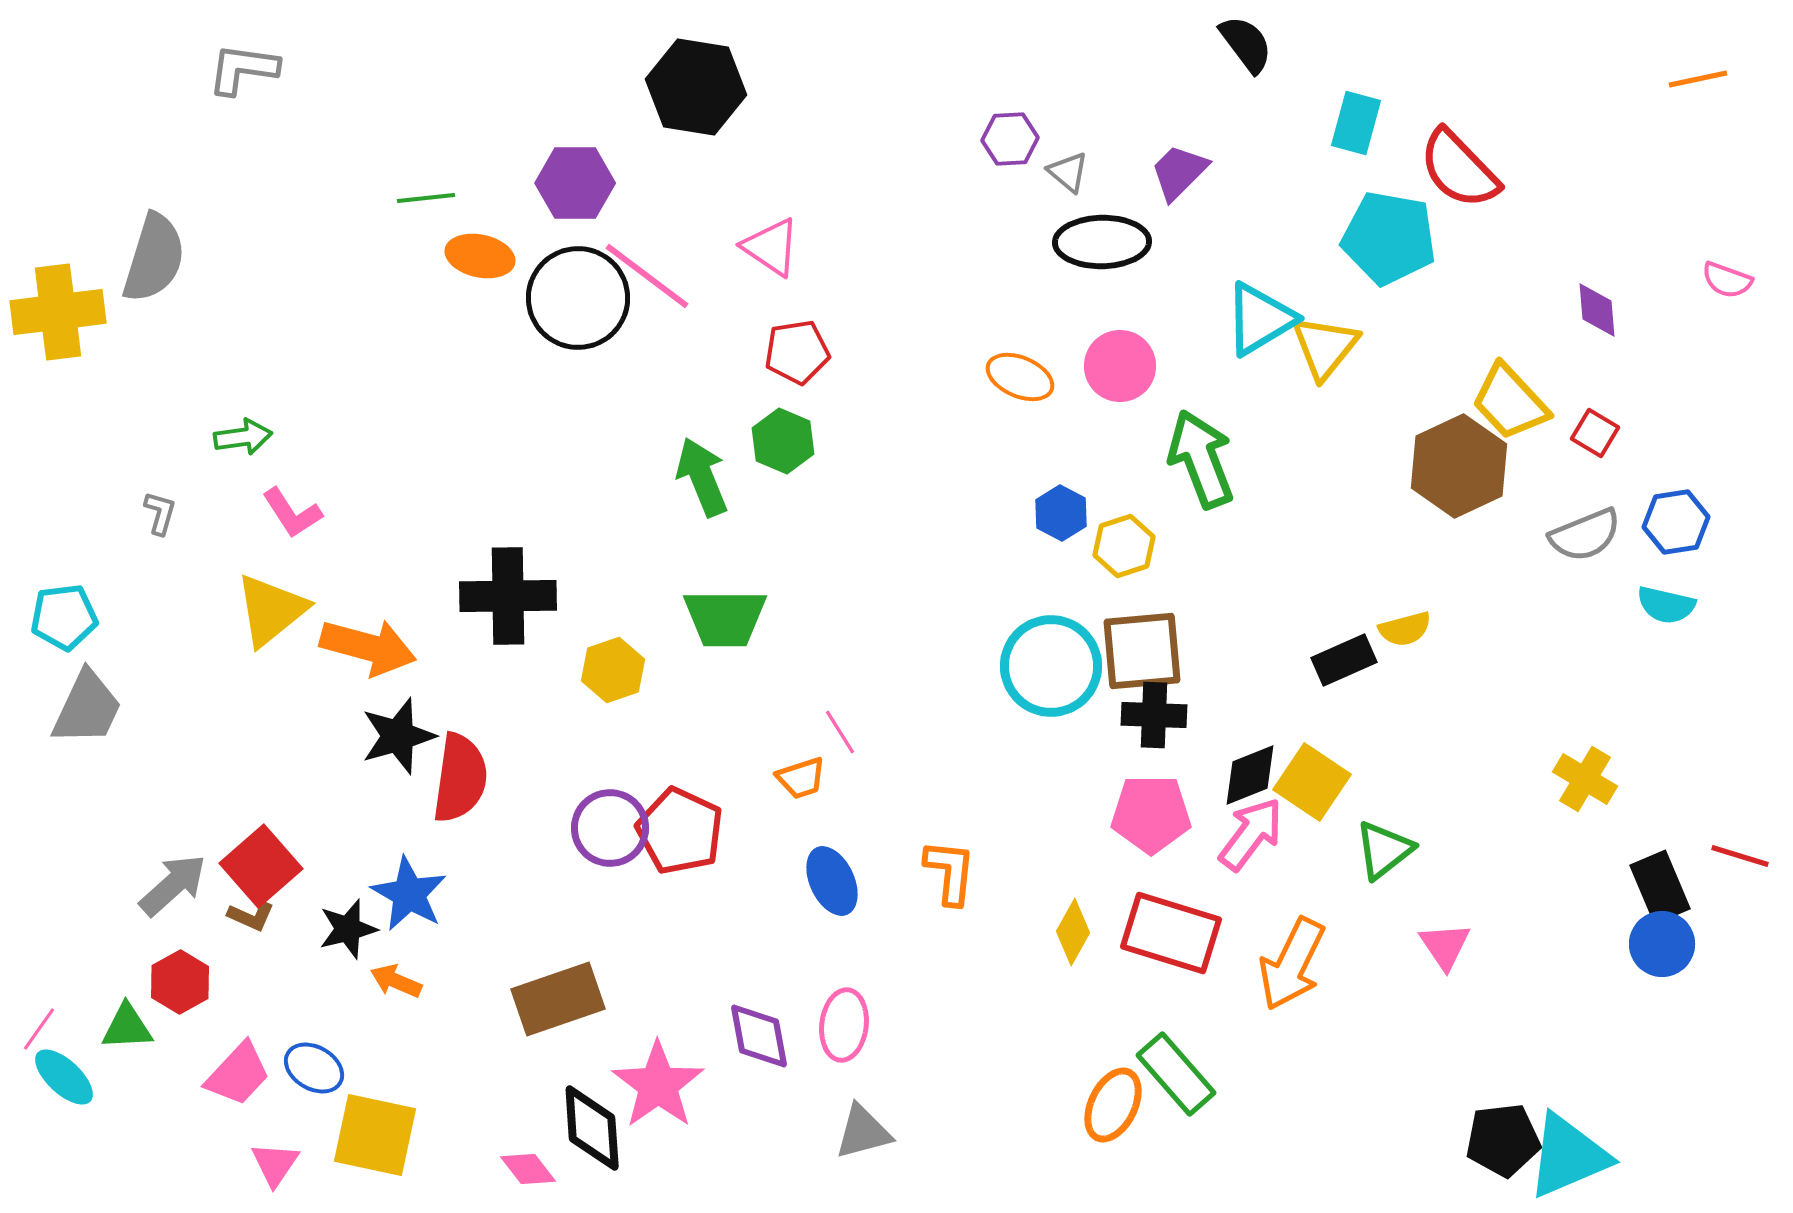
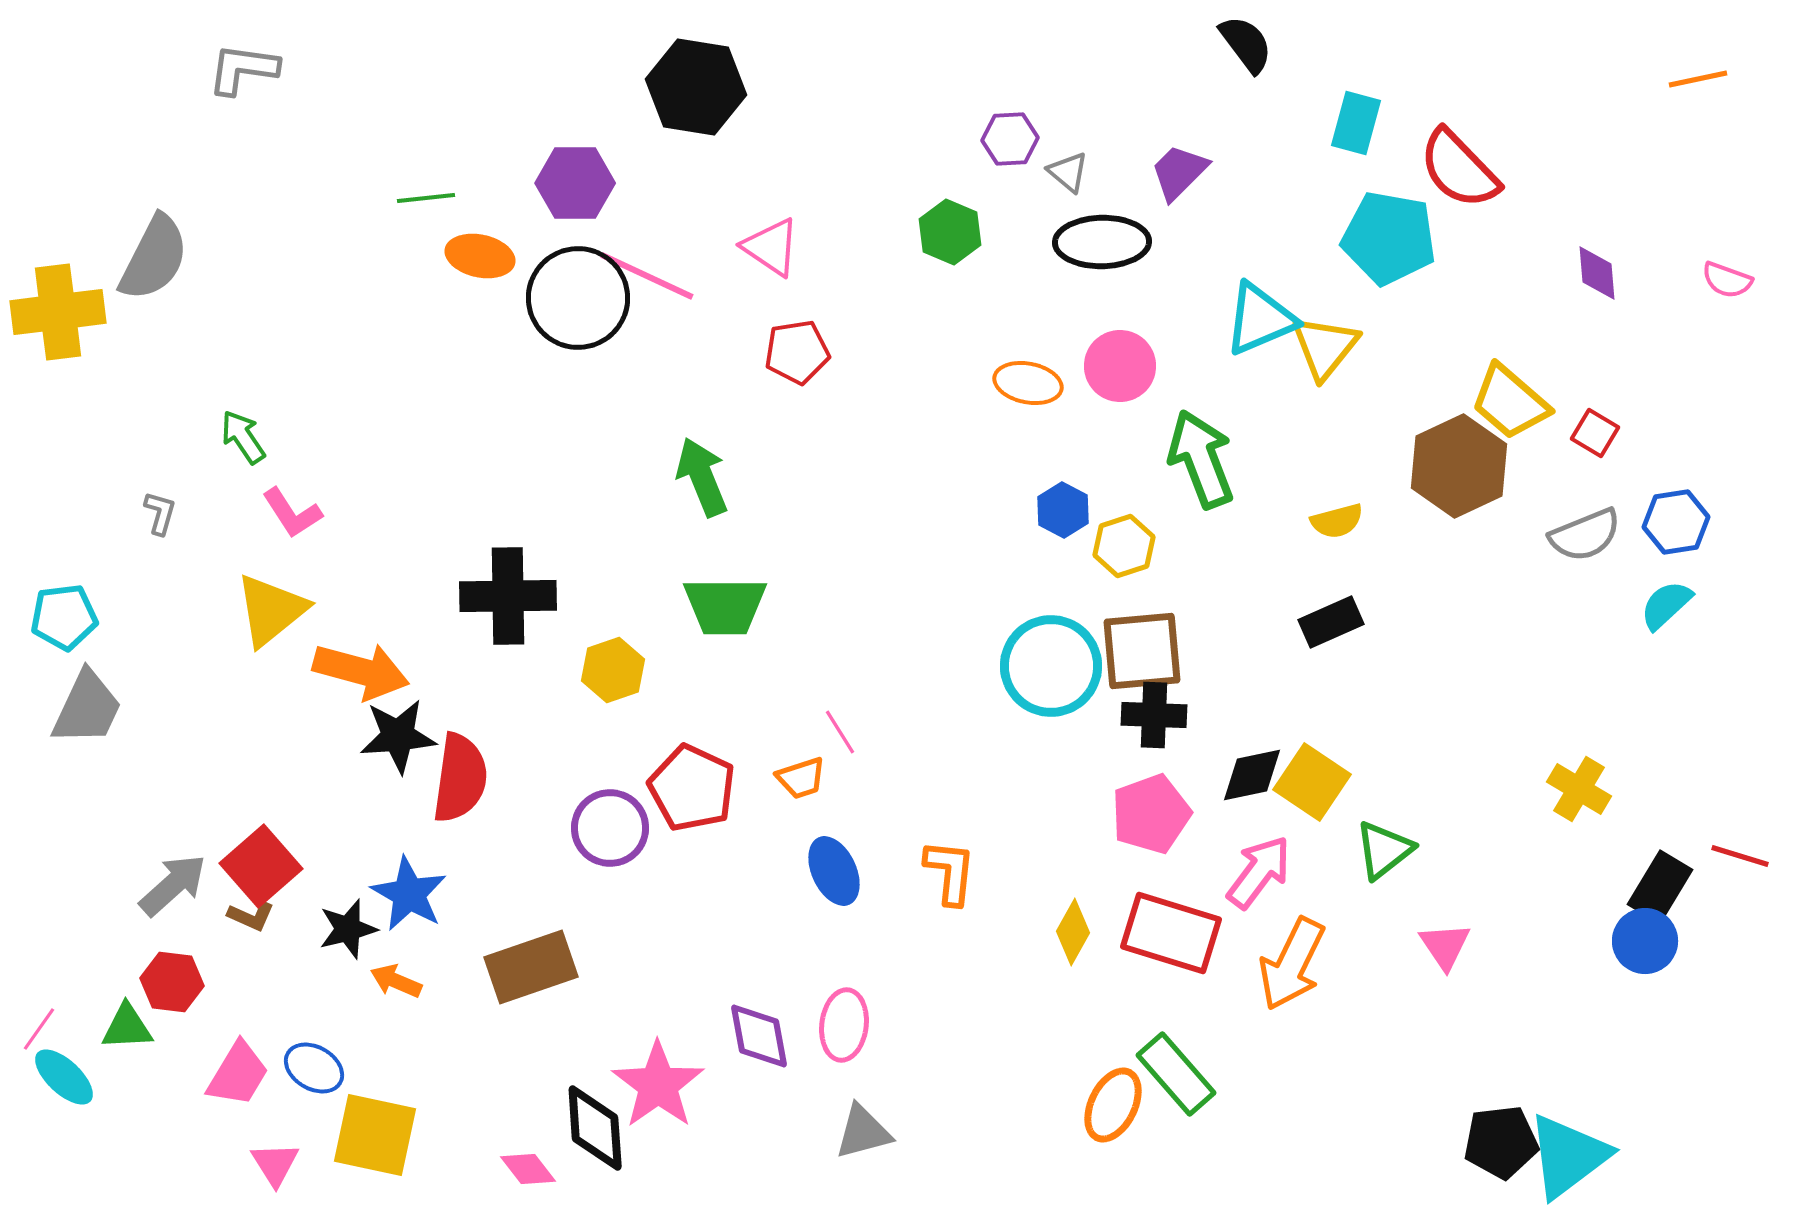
gray semicircle at (154, 258): rotated 10 degrees clockwise
pink line at (647, 276): rotated 12 degrees counterclockwise
purple diamond at (1597, 310): moved 37 px up
cyan triangle at (1260, 319): rotated 8 degrees clockwise
orange ellipse at (1020, 377): moved 8 px right, 6 px down; rotated 12 degrees counterclockwise
yellow trapezoid at (1510, 402): rotated 6 degrees counterclockwise
green arrow at (243, 437): rotated 116 degrees counterclockwise
green hexagon at (783, 441): moved 167 px right, 209 px up
blue hexagon at (1061, 513): moved 2 px right, 3 px up
cyan semicircle at (1666, 605): rotated 124 degrees clockwise
green trapezoid at (725, 618): moved 12 px up
yellow semicircle at (1405, 629): moved 68 px left, 108 px up
orange arrow at (368, 647): moved 7 px left, 24 px down
black rectangle at (1344, 660): moved 13 px left, 38 px up
black star at (398, 736): rotated 12 degrees clockwise
black diamond at (1250, 775): moved 2 px right; rotated 10 degrees clockwise
yellow cross at (1585, 779): moved 6 px left, 10 px down
pink pentagon at (1151, 814): rotated 20 degrees counterclockwise
red pentagon at (680, 831): moved 12 px right, 43 px up
pink arrow at (1251, 834): moved 8 px right, 38 px down
blue ellipse at (832, 881): moved 2 px right, 10 px up
black rectangle at (1660, 887): rotated 54 degrees clockwise
blue circle at (1662, 944): moved 17 px left, 3 px up
red hexagon at (180, 982): moved 8 px left; rotated 24 degrees counterclockwise
brown rectangle at (558, 999): moved 27 px left, 32 px up
pink trapezoid at (238, 1074): rotated 12 degrees counterclockwise
black diamond at (592, 1128): moved 3 px right
black pentagon at (1503, 1140): moved 2 px left, 2 px down
cyan triangle at (1568, 1156): rotated 14 degrees counterclockwise
pink triangle at (275, 1164): rotated 6 degrees counterclockwise
